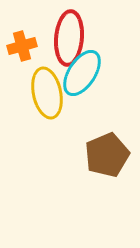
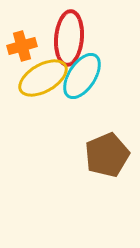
cyan ellipse: moved 3 px down
yellow ellipse: moved 4 px left, 15 px up; rotated 72 degrees clockwise
